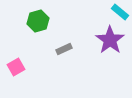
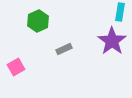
cyan rectangle: rotated 60 degrees clockwise
green hexagon: rotated 10 degrees counterclockwise
purple star: moved 2 px right, 1 px down
